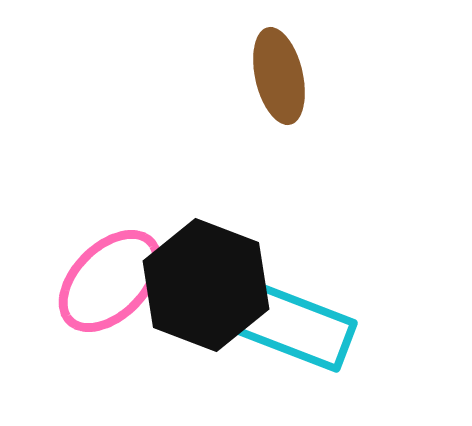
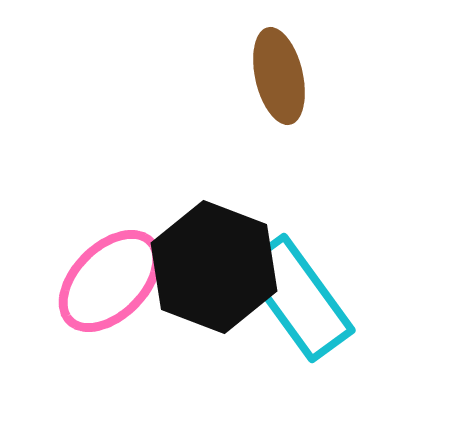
black hexagon: moved 8 px right, 18 px up
cyan rectangle: moved 7 px right, 27 px up; rotated 33 degrees clockwise
